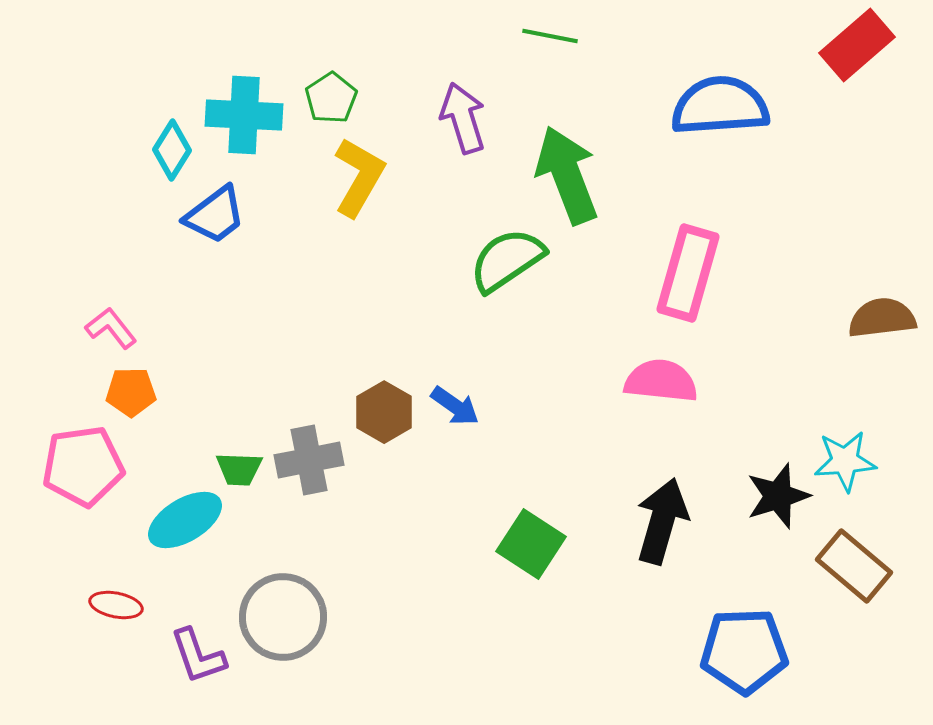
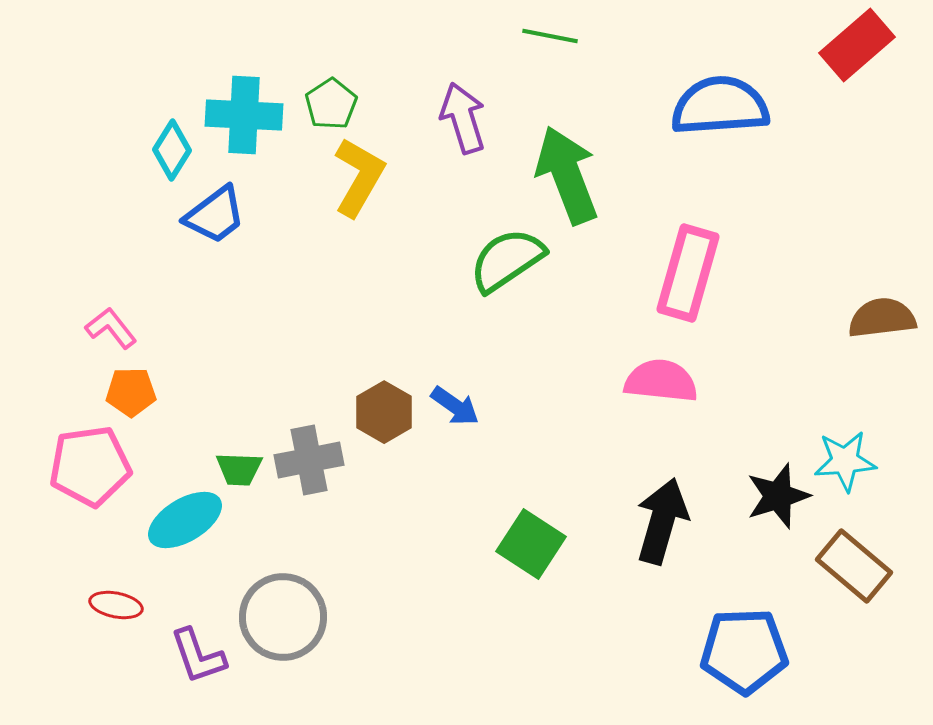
green pentagon: moved 6 px down
pink pentagon: moved 7 px right
